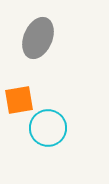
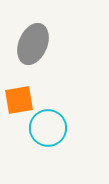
gray ellipse: moved 5 px left, 6 px down
